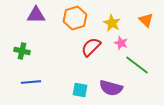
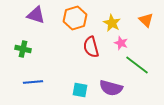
purple triangle: rotated 18 degrees clockwise
red semicircle: rotated 60 degrees counterclockwise
green cross: moved 1 px right, 2 px up
blue line: moved 2 px right
